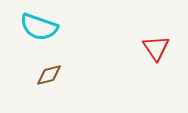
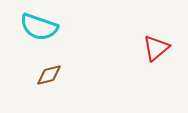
red triangle: rotated 24 degrees clockwise
